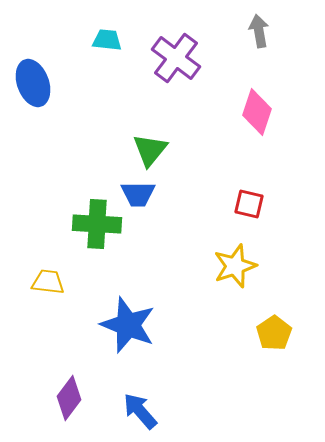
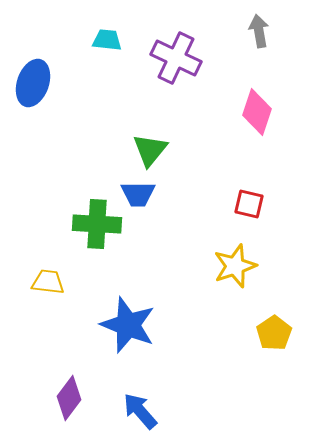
purple cross: rotated 12 degrees counterclockwise
blue ellipse: rotated 39 degrees clockwise
